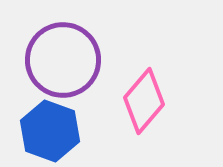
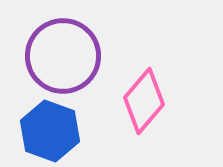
purple circle: moved 4 px up
